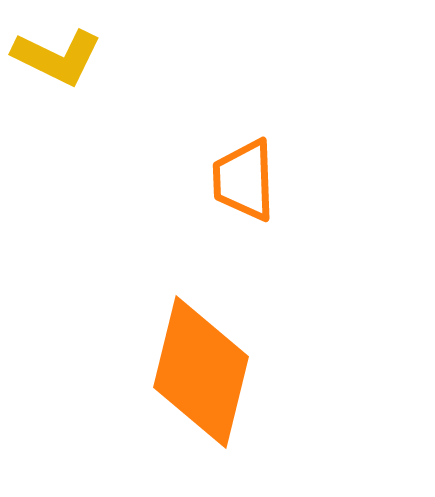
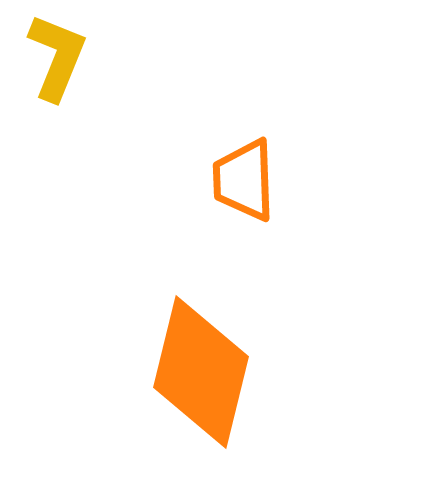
yellow L-shape: rotated 94 degrees counterclockwise
